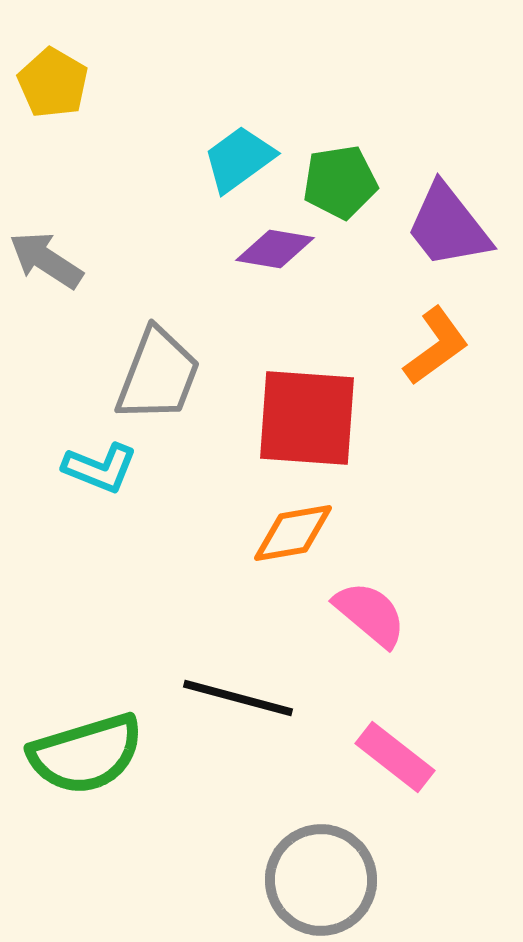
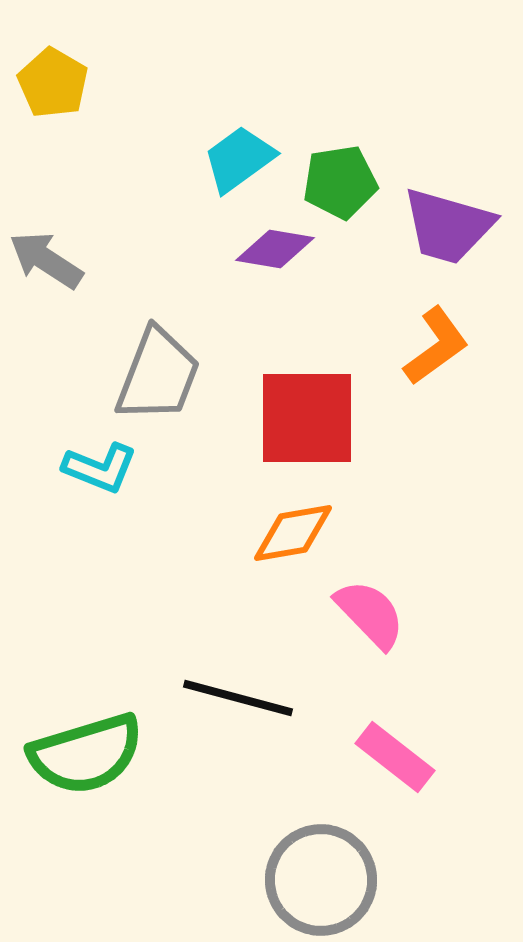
purple trapezoid: rotated 36 degrees counterclockwise
red square: rotated 4 degrees counterclockwise
pink semicircle: rotated 6 degrees clockwise
